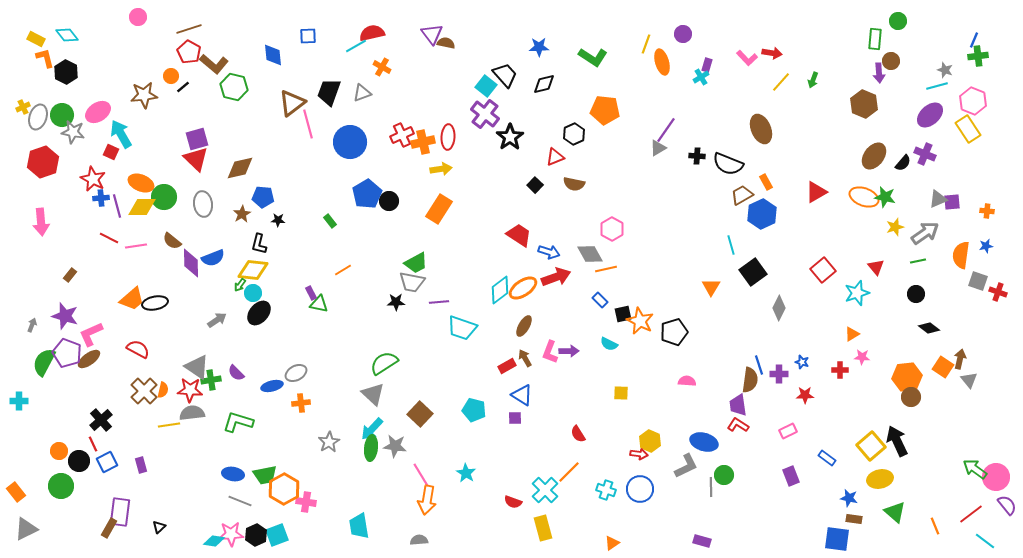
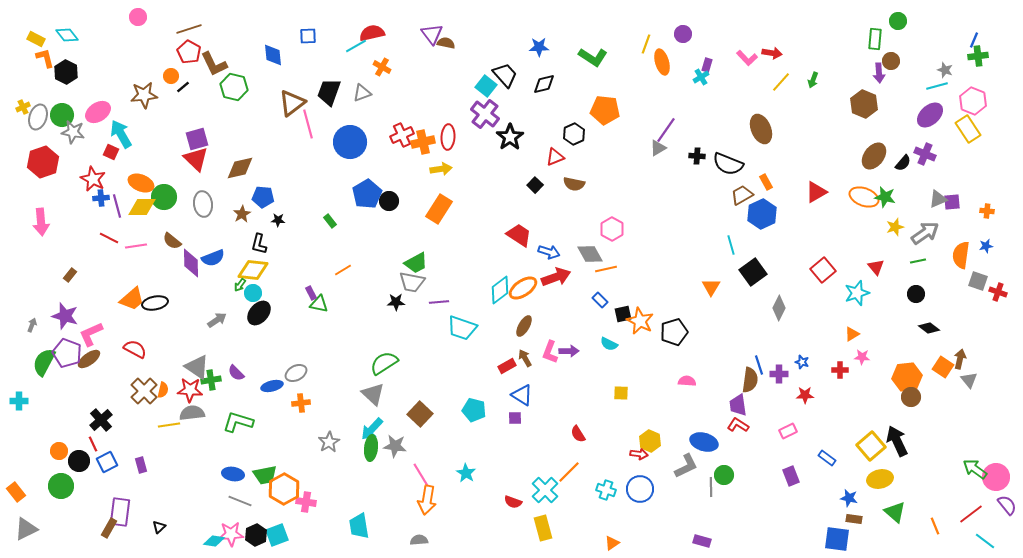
brown L-shape at (214, 64): rotated 24 degrees clockwise
red semicircle at (138, 349): moved 3 px left
